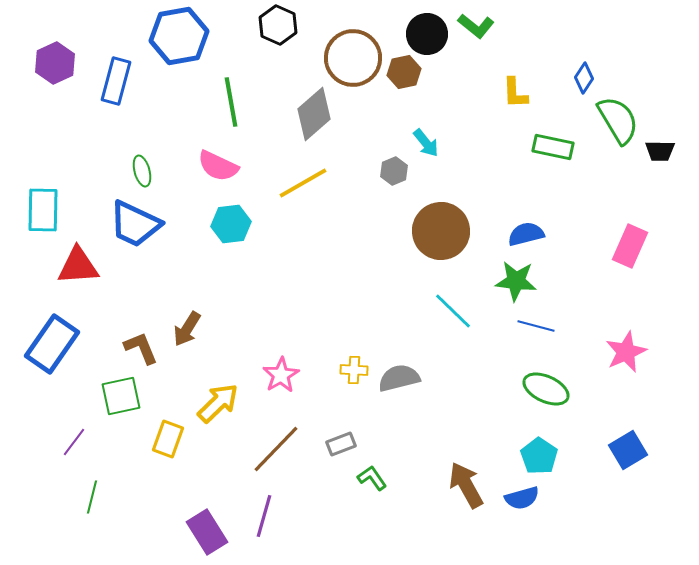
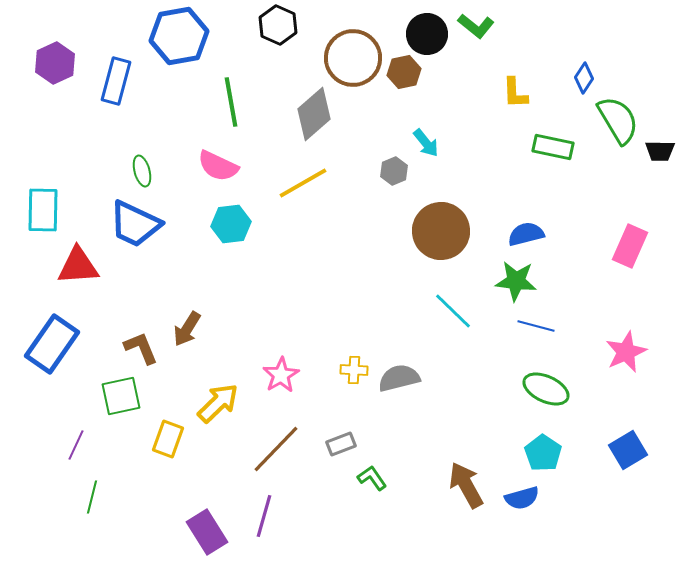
purple line at (74, 442): moved 2 px right, 3 px down; rotated 12 degrees counterclockwise
cyan pentagon at (539, 456): moved 4 px right, 3 px up
